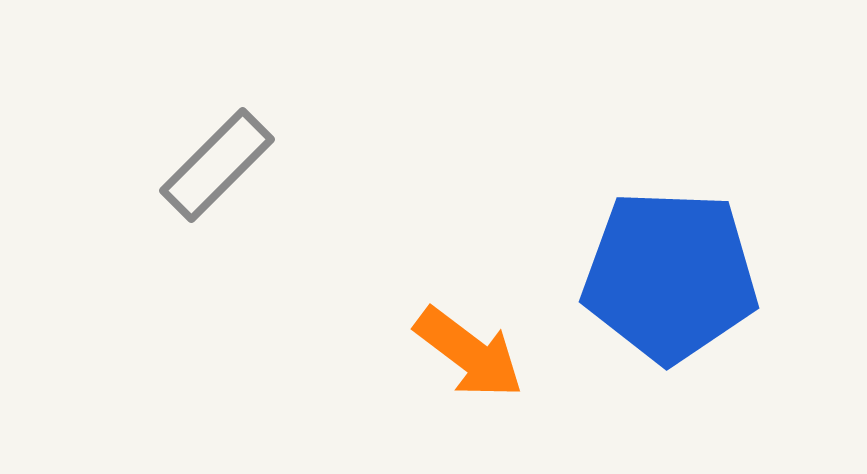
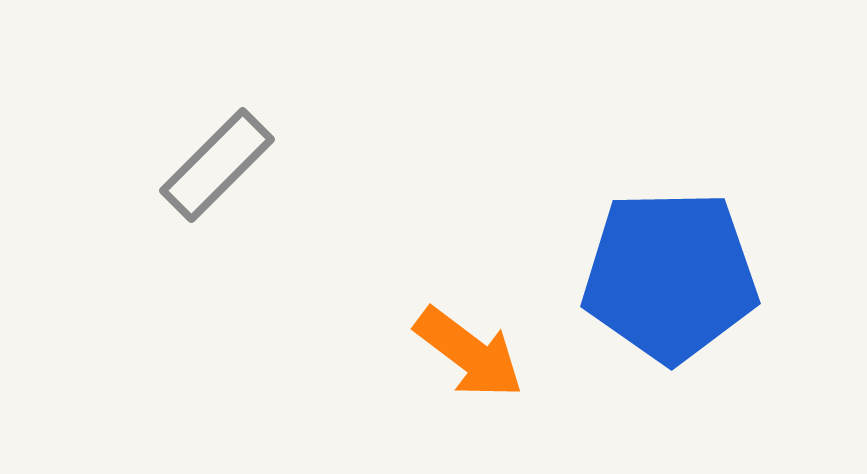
blue pentagon: rotated 3 degrees counterclockwise
